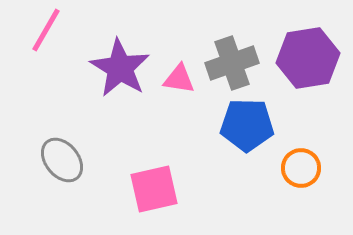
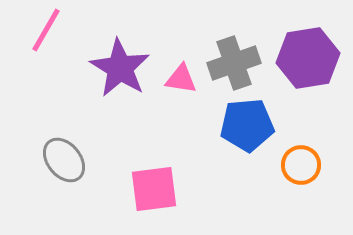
gray cross: moved 2 px right
pink triangle: moved 2 px right
blue pentagon: rotated 6 degrees counterclockwise
gray ellipse: moved 2 px right
orange circle: moved 3 px up
pink square: rotated 6 degrees clockwise
